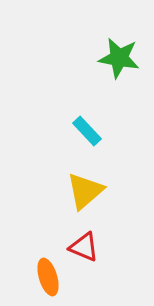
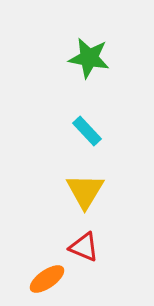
green star: moved 30 px left
yellow triangle: rotated 18 degrees counterclockwise
orange ellipse: moved 1 px left, 2 px down; rotated 72 degrees clockwise
